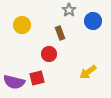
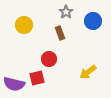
gray star: moved 3 px left, 2 px down
yellow circle: moved 2 px right
red circle: moved 5 px down
purple semicircle: moved 2 px down
